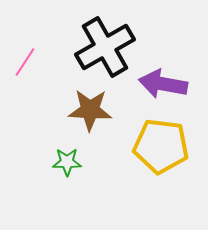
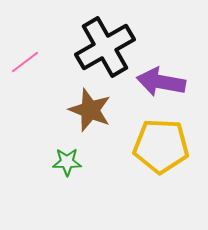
pink line: rotated 20 degrees clockwise
purple arrow: moved 2 px left, 2 px up
brown star: rotated 18 degrees clockwise
yellow pentagon: rotated 4 degrees counterclockwise
